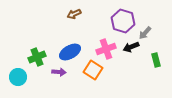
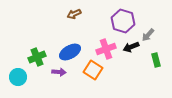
gray arrow: moved 3 px right, 2 px down
